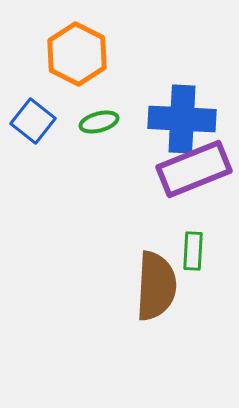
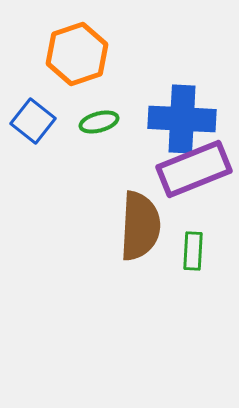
orange hexagon: rotated 14 degrees clockwise
brown semicircle: moved 16 px left, 60 px up
